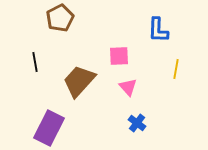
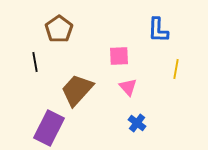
brown pentagon: moved 1 px left, 11 px down; rotated 8 degrees counterclockwise
brown trapezoid: moved 2 px left, 9 px down
